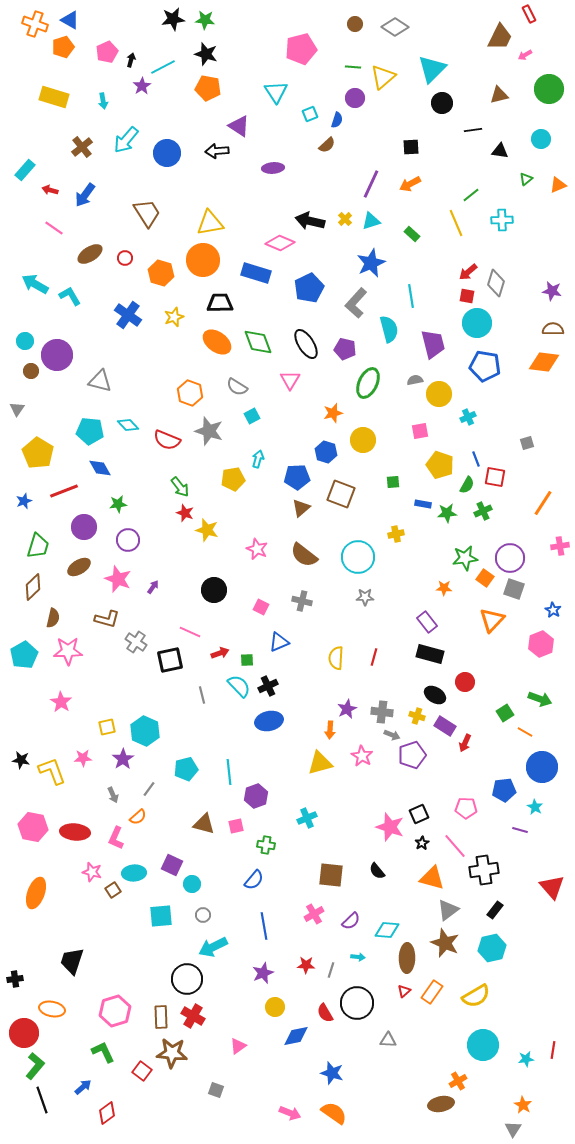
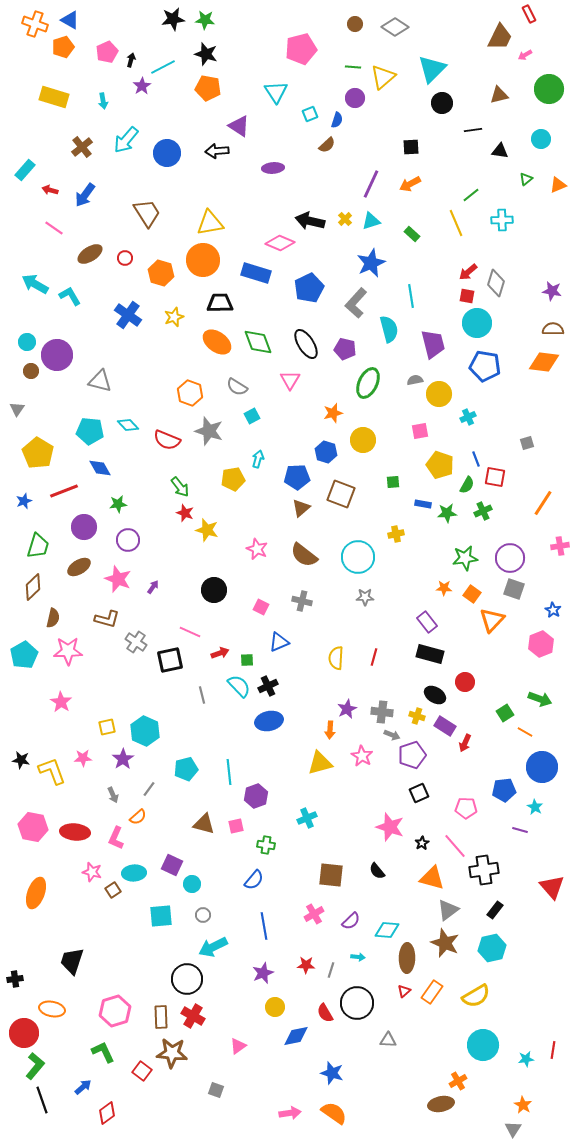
cyan circle at (25, 341): moved 2 px right, 1 px down
orange square at (485, 578): moved 13 px left, 16 px down
black square at (419, 814): moved 21 px up
pink arrow at (290, 1113): rotated 30 degrees counterclockwise
